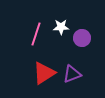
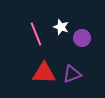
white star: rotated 21 degrees clockwise
pink line: rotated 40 degrees counterclockwise
red triangle: rotated 35 degrees clockwise
